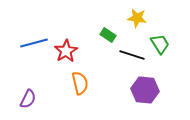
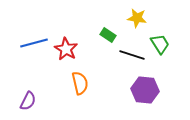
red star: moved 2 px up; rotated 10 degrees counterclockwise
purple semicircle: moved 2 px down
